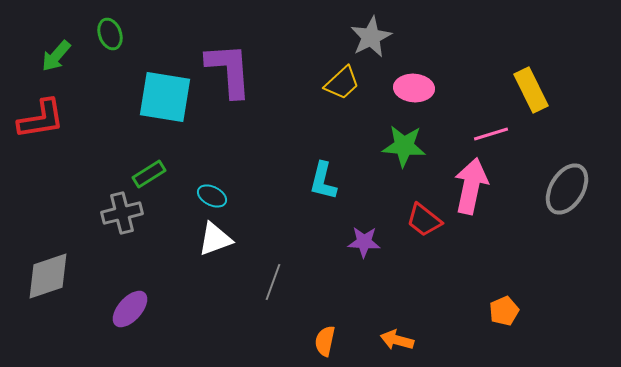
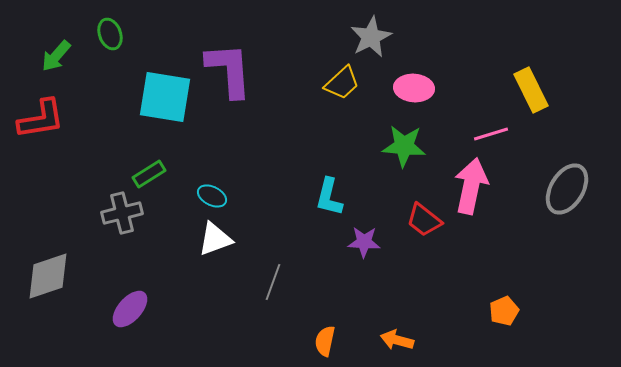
cyan L-shape: moved 6 px right, 16 px down
